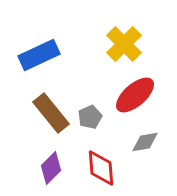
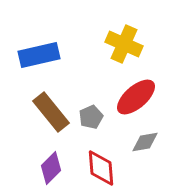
yellow cross: rotated 21 degrees counterclockwise
blue rectangle: rotated 12 degrees clockwise
red ellipse: moved 1 px right, 2 px down
brown rectangle: moved 1 px up
gray pentagon: moved 1 px right
